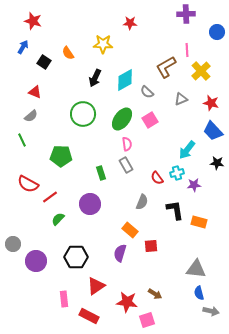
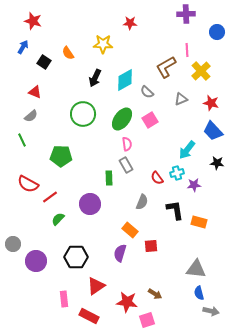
green rectangle at (101, 173): moved 8 px right, 5 px down; rotated 16 degrees clockwise
